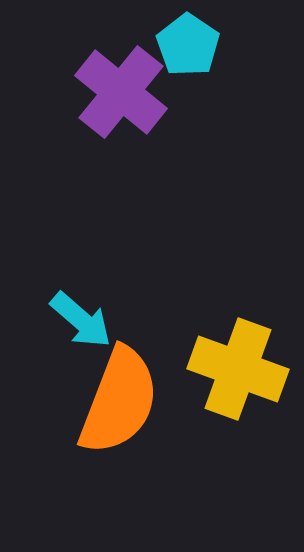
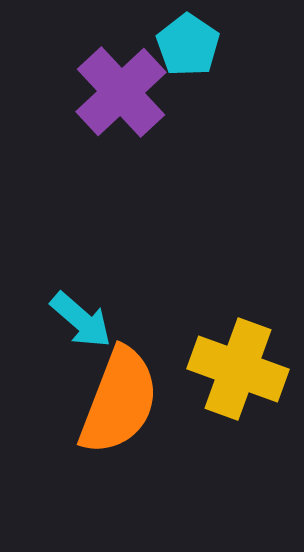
purple cross: rotated 8 degrees clockwise
